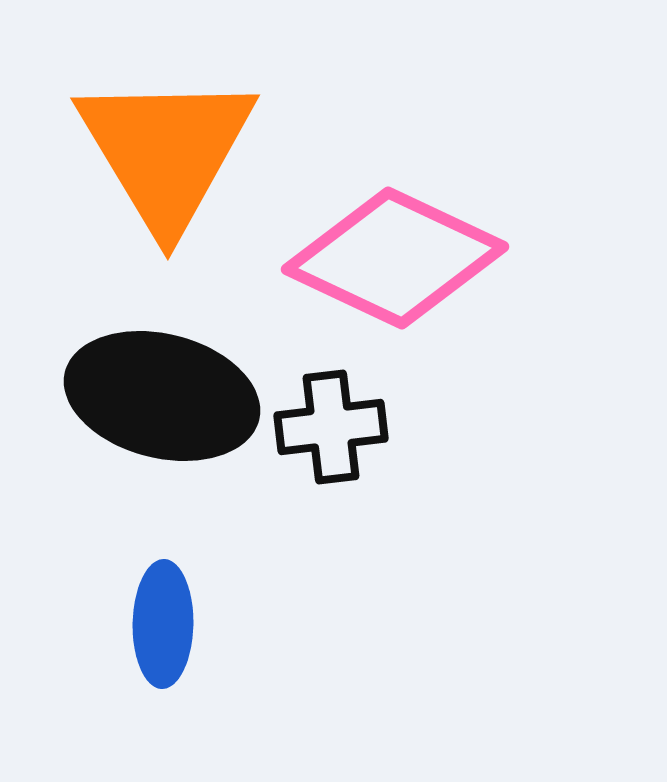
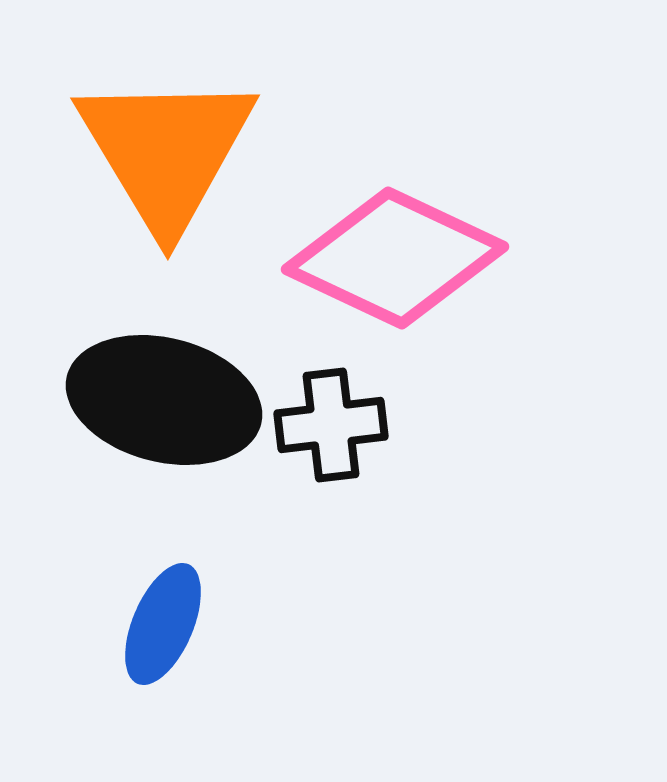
black ellipse: moved 2 px right, 4 px down
black cross: moved 2 px up
blue ellipse: rotated 22 degrees clockwise
